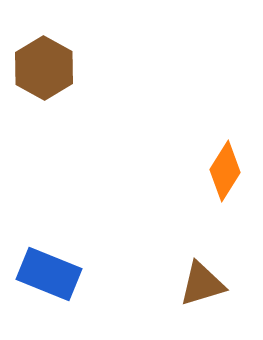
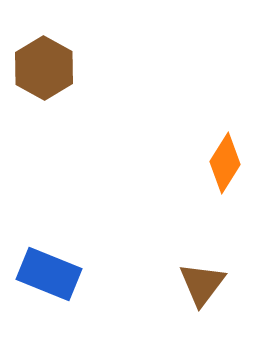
orange diamond: moved 8 px up
brown triangle: rotated 36 degrees counterclockwise
